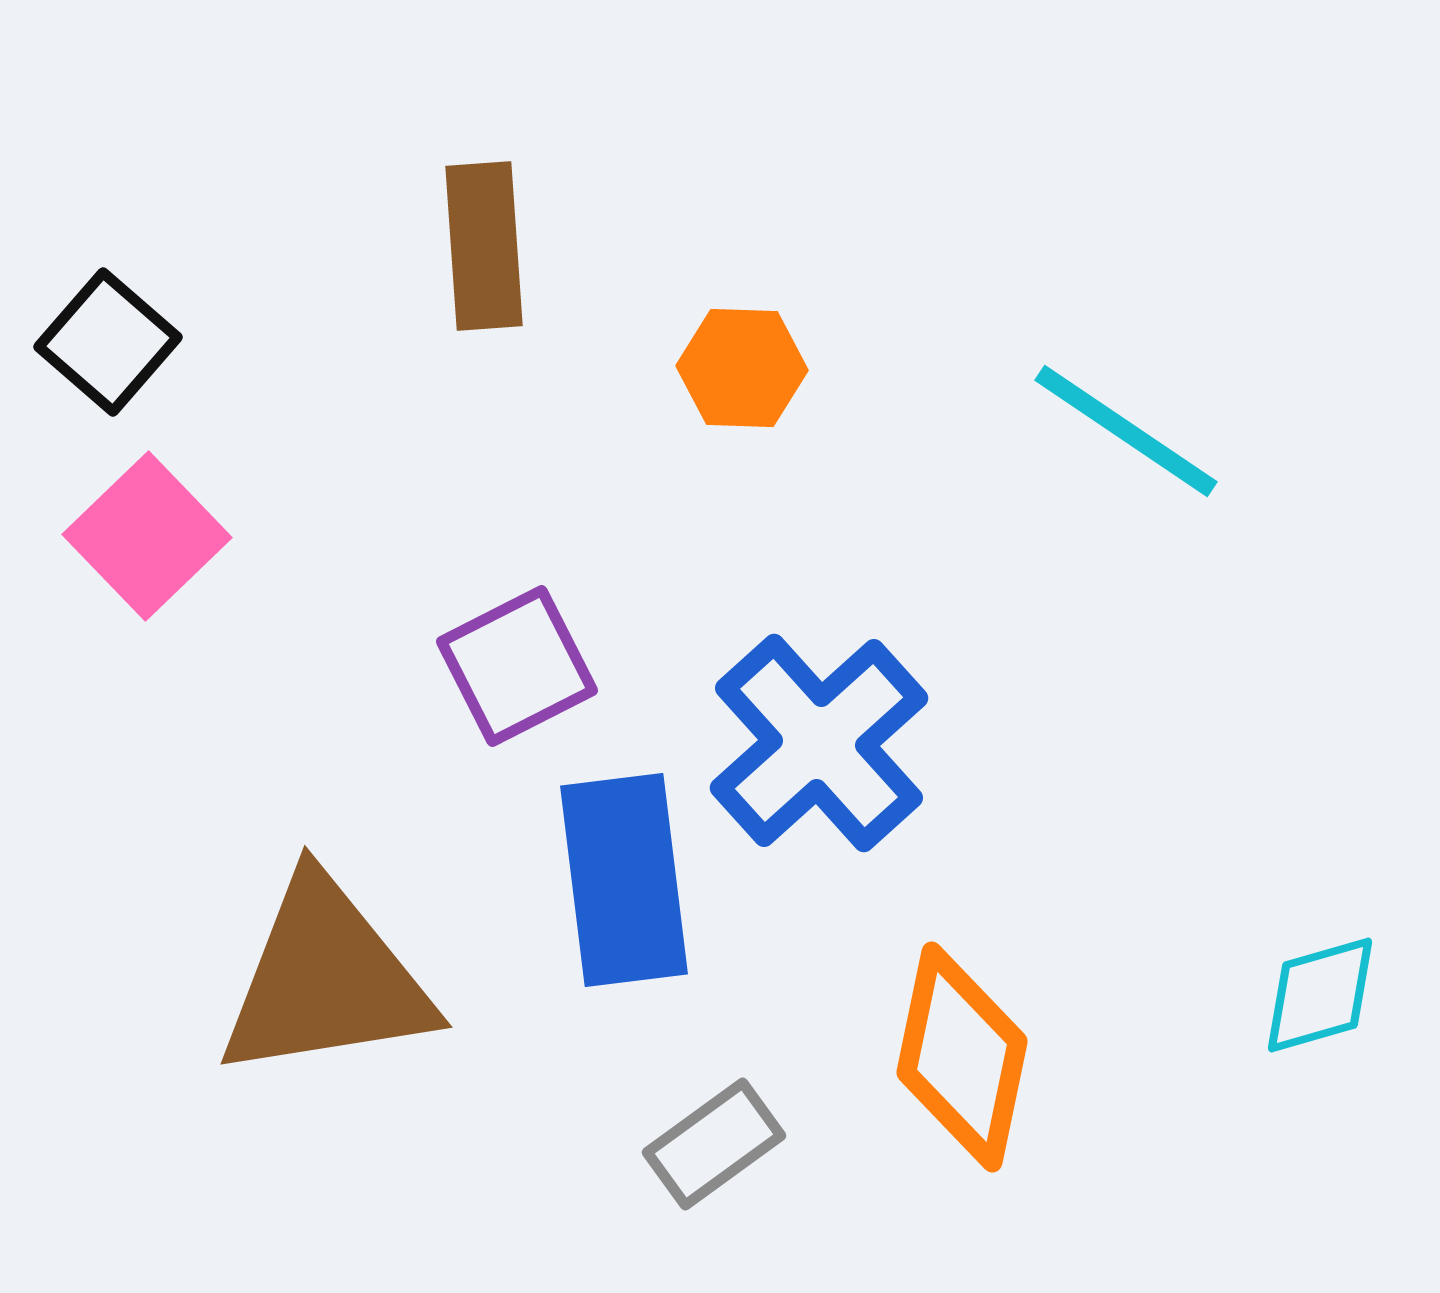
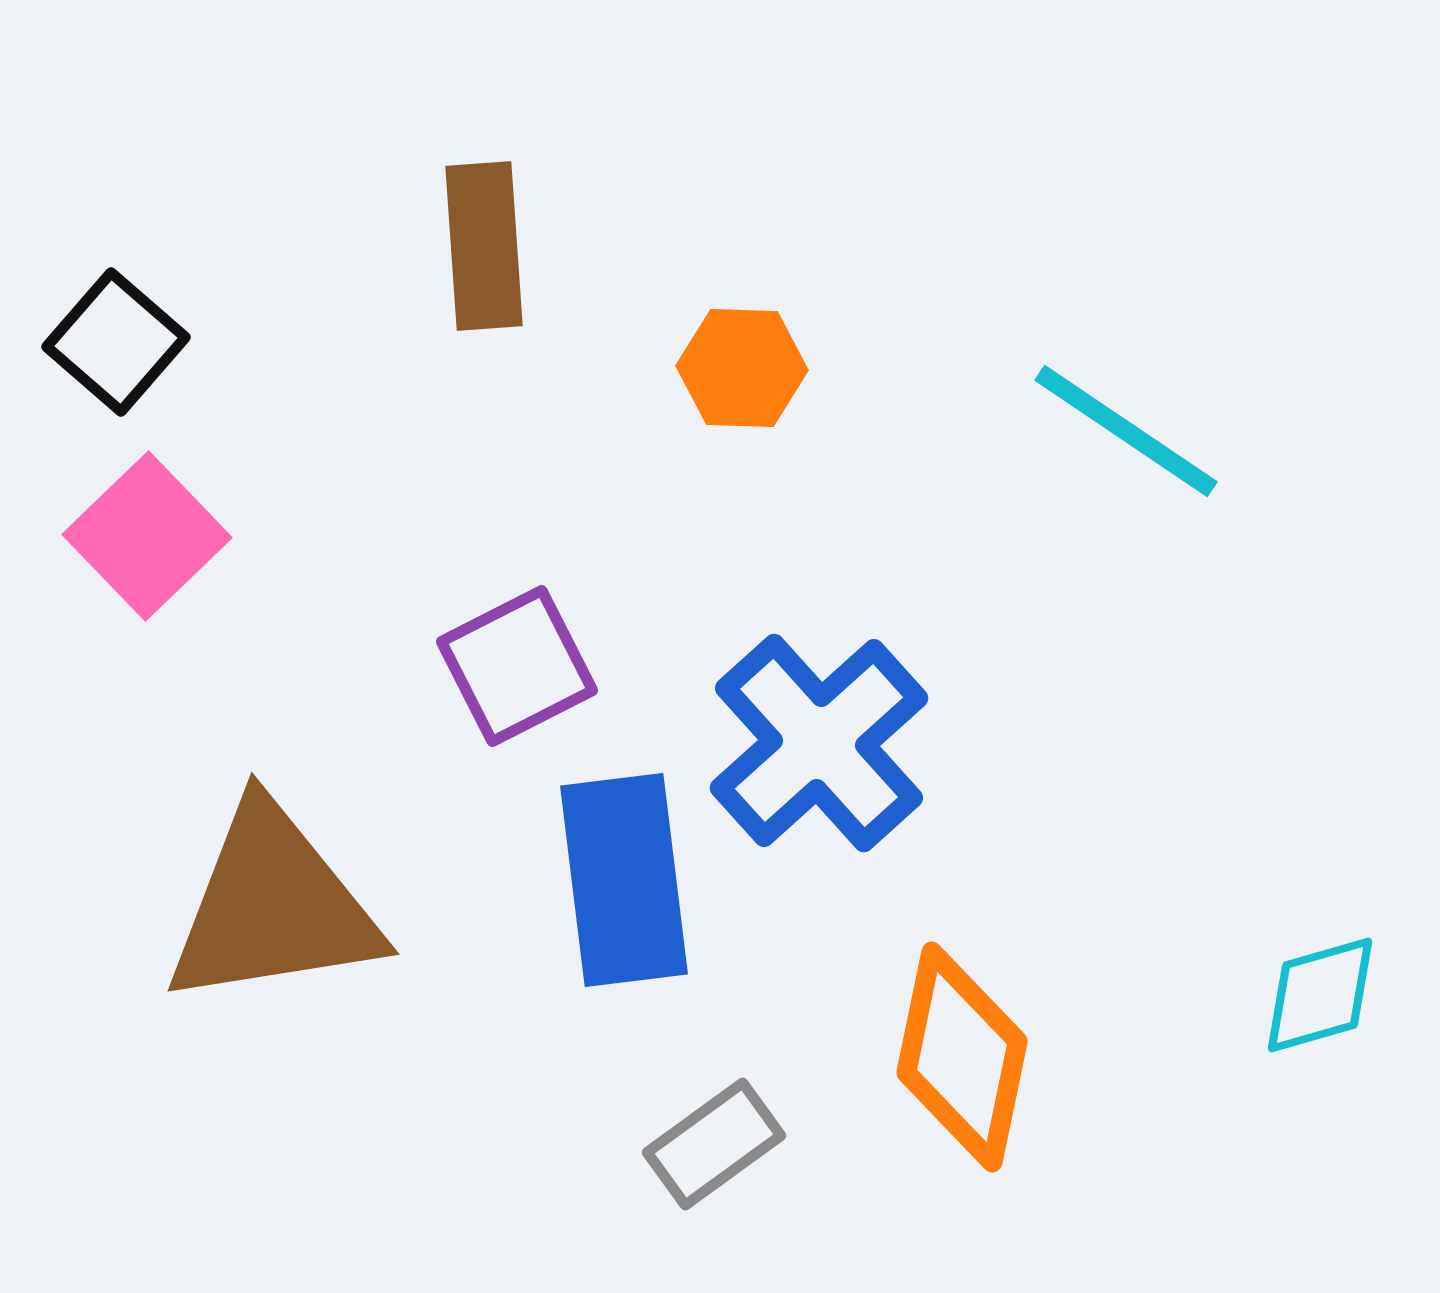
black square: moved 8 px right
brown triangle: moved 53 px left, 73 px up
